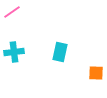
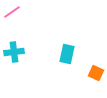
cyan rectangle: moved 7 px right, 2 px down
orange square: rotated 21 degrees clockwise
